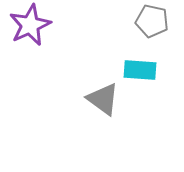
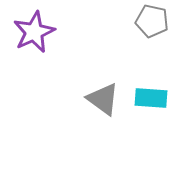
purple star: moved 4 px right, 7 px down
cyan rectangle: moved 11 px right, 28 px down
